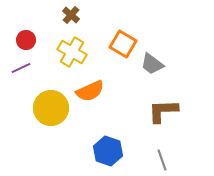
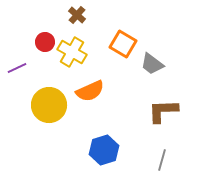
brown cross: moved 6 px right
red circle: moved 19 px right, 2 px down
purple line: moved 4 px left
yellow circle: moved 2 px left, 3 px up
blue hexagon: moved 4 px left, 1 px up; rotated 24 degrees clockwise
gray line: rotated 35 degrees clockwise
